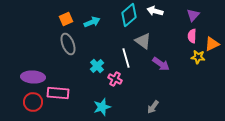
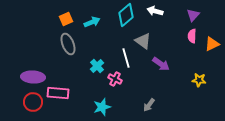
cyan diamond: moved 3 px left
yellow star: moved 1 px right, 23 px down
gray arrow: moved 4 px left, 2 px up
